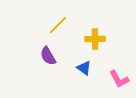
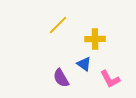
purple semicircle: moved 13 px right, 22 px down
blue triangle: moved 4 px up
pink L-shape: moved 9 px left
